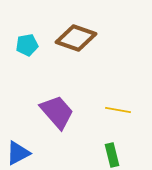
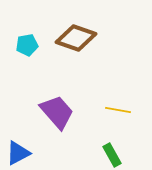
green rectangle: rotated 15 degrees counterclockwise
